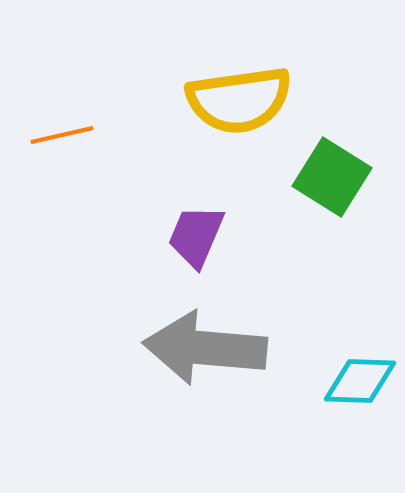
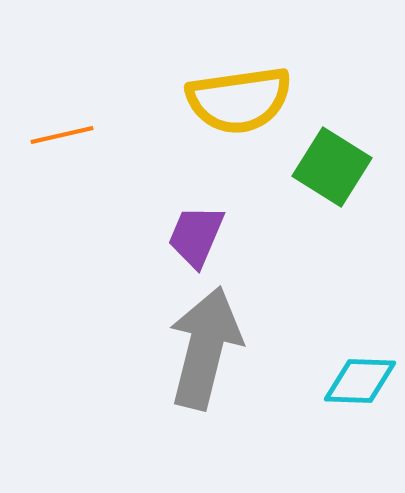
green square: moved 10 px up
gray arrow: rotated 99 degrees clockwise
